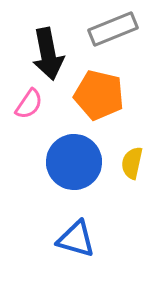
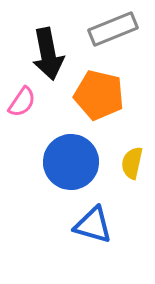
pink semicircle: moved 7 px left, 2 px up
blue circle: moved 3 px left
blue triangle: moved 17 px right, 14 px up
